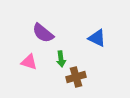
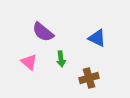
purple semicircle: moved 1 px up
pink triangle: rotated 24 degrees clockwise
brown cross: moved 13 px right, 1 px down
